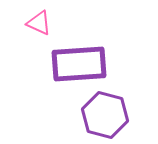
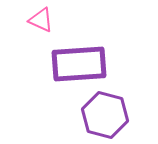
pink triangle: moved 2 px right, 3 px up
